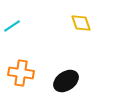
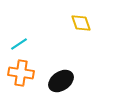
cyan line: moved 7 px right, 18 px down
black ellipse: moved 5 px left
